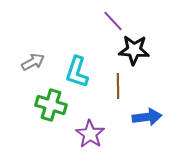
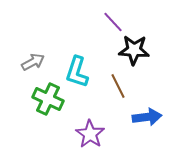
purple line: moved 1 px down
brown line: rotated 25 degrees counterclockwise
green cross: moved 3 px left, 6 px up; rotated 8 degrees clockwise
